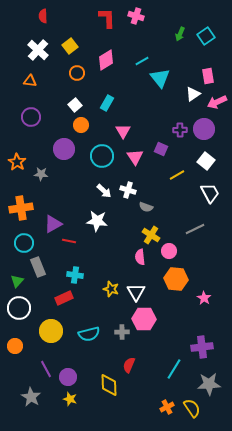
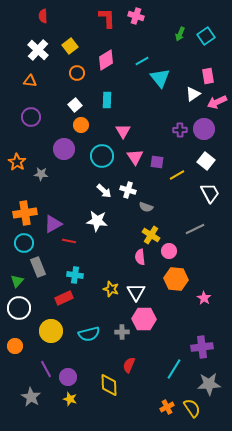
cyan rectangle at (107, 103): moved 3 px up; rotated 28 degrees counterclockwise
purple square at (161, 149): moved 4 px left, 13 px down; rotated 16 degrees counterclockwise
orange cross at (21, 208): moved 4 px right, 5 px down
